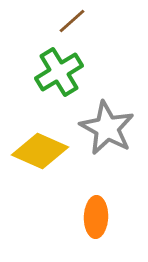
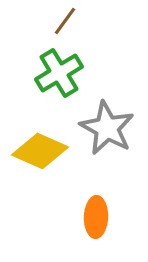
brown line: moved 7 px left; rotated 12 degrees counterclockwise
green cross: moved 1 px down
